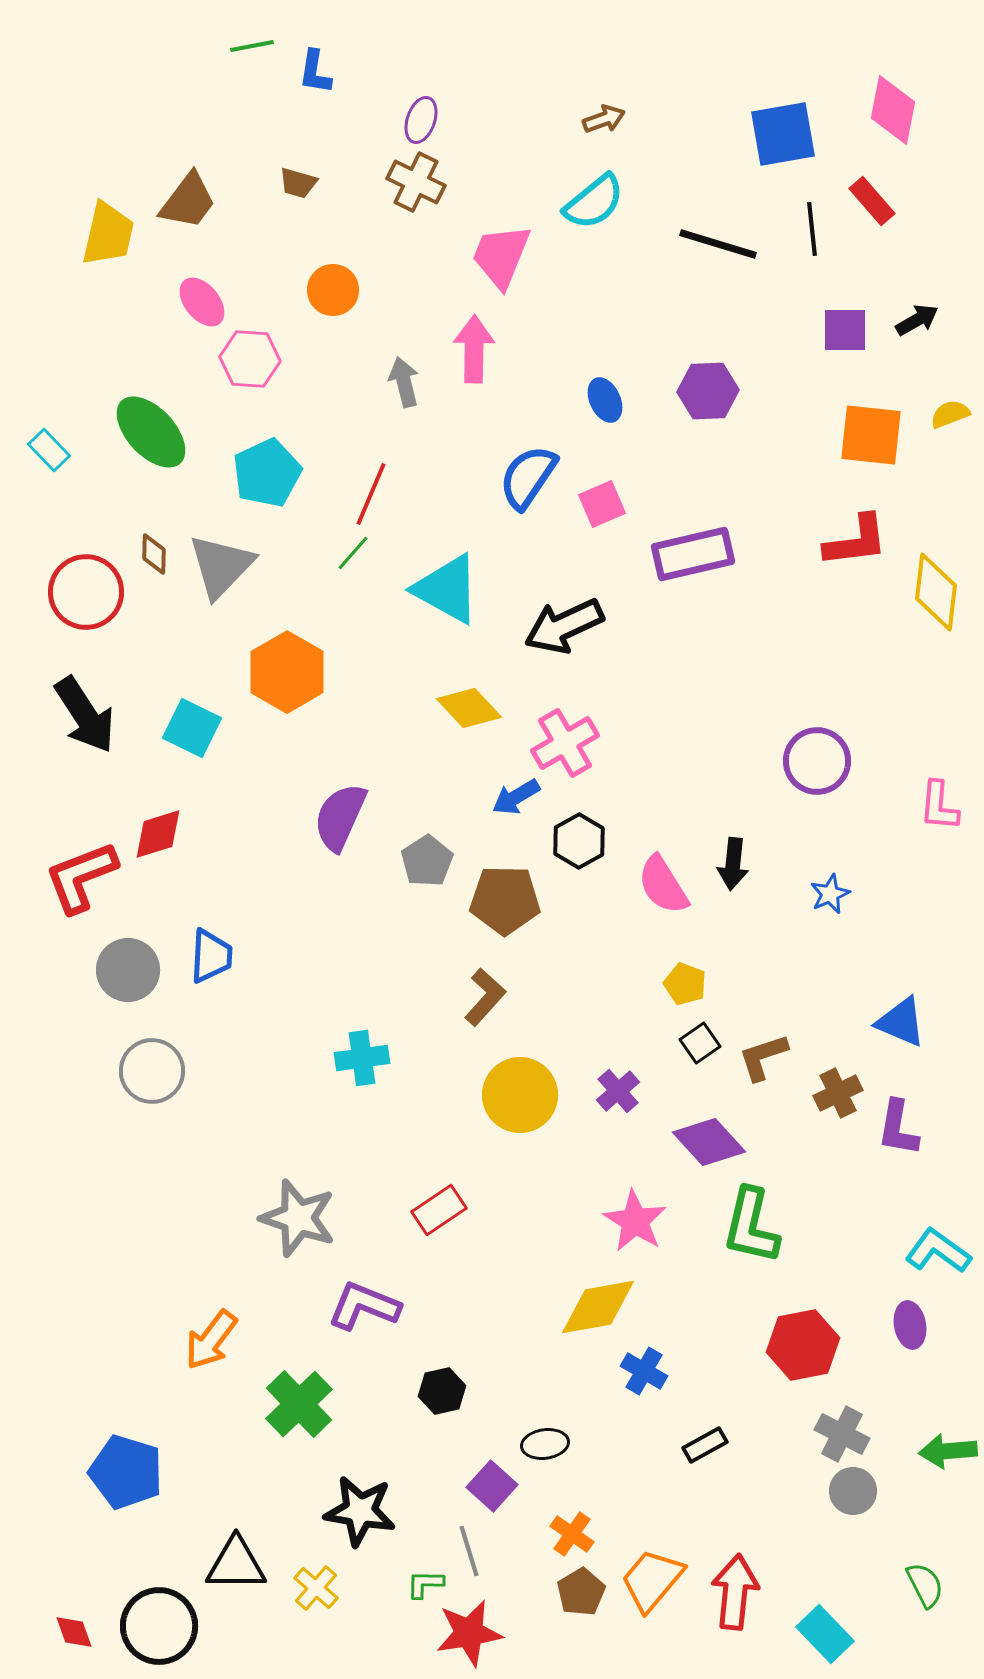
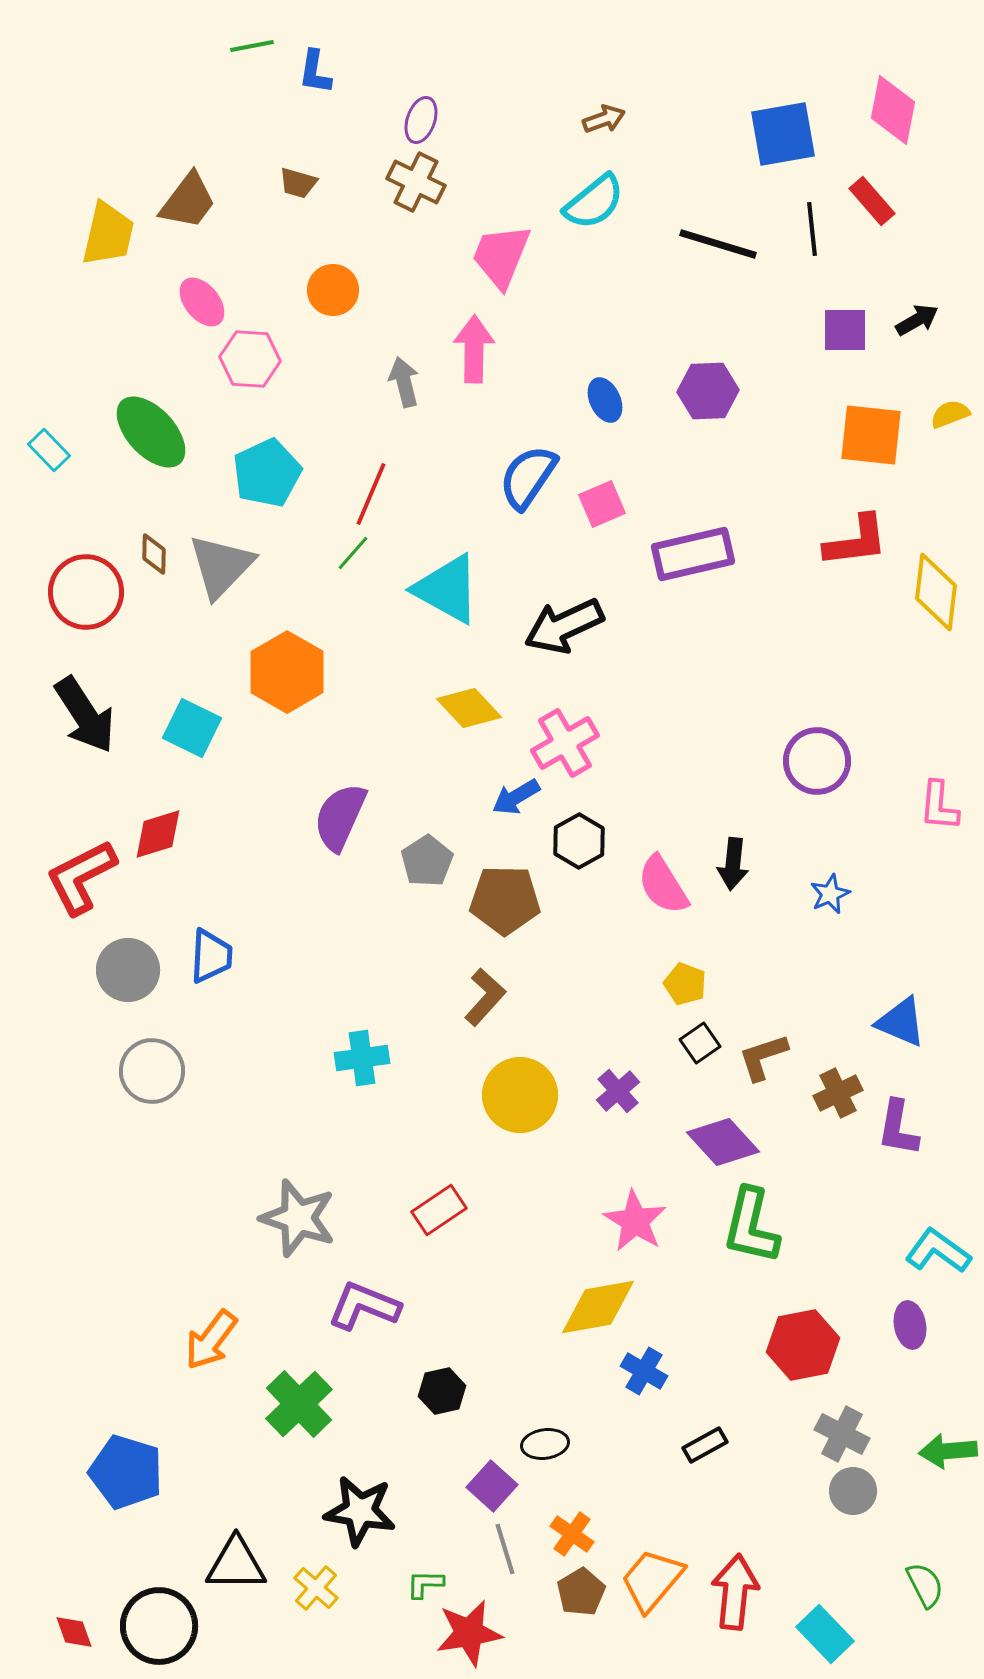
red L-shape at (81, 877): rotated 6 degrees counterclockwise
purple diamond at (709, 1142): moved 14 px right
gray line at (469, 1551): moved 36 px right, 2 px up
